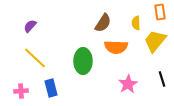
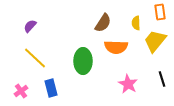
pink star: rotated 12 degrees counterclockwise
pink cross: rotated 32 degrees counterclockwise
